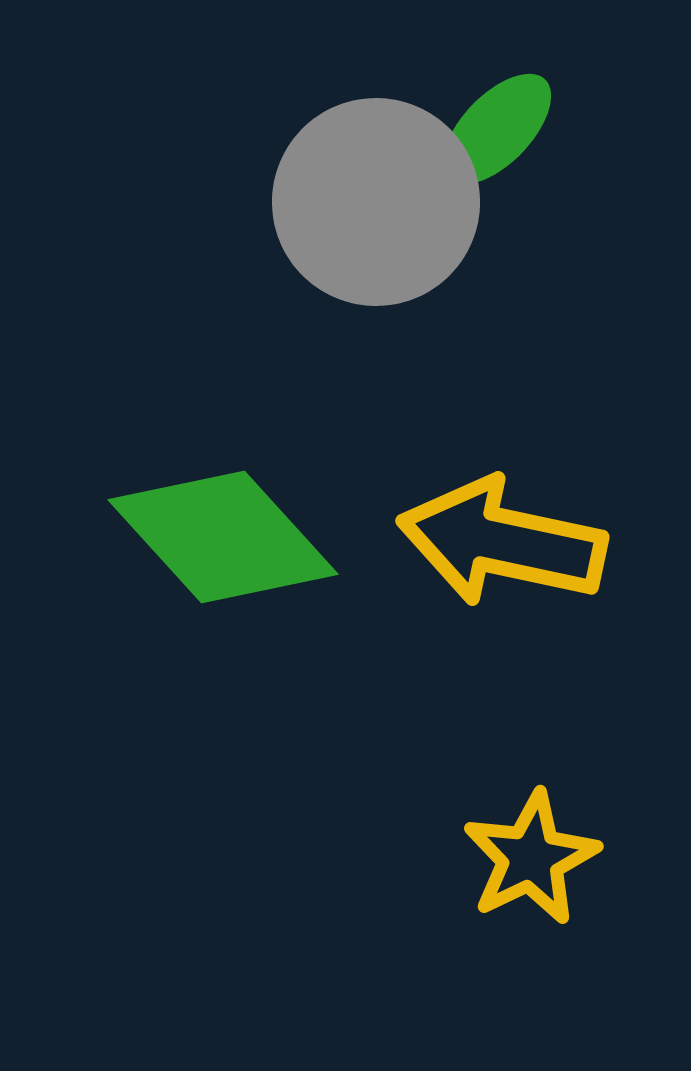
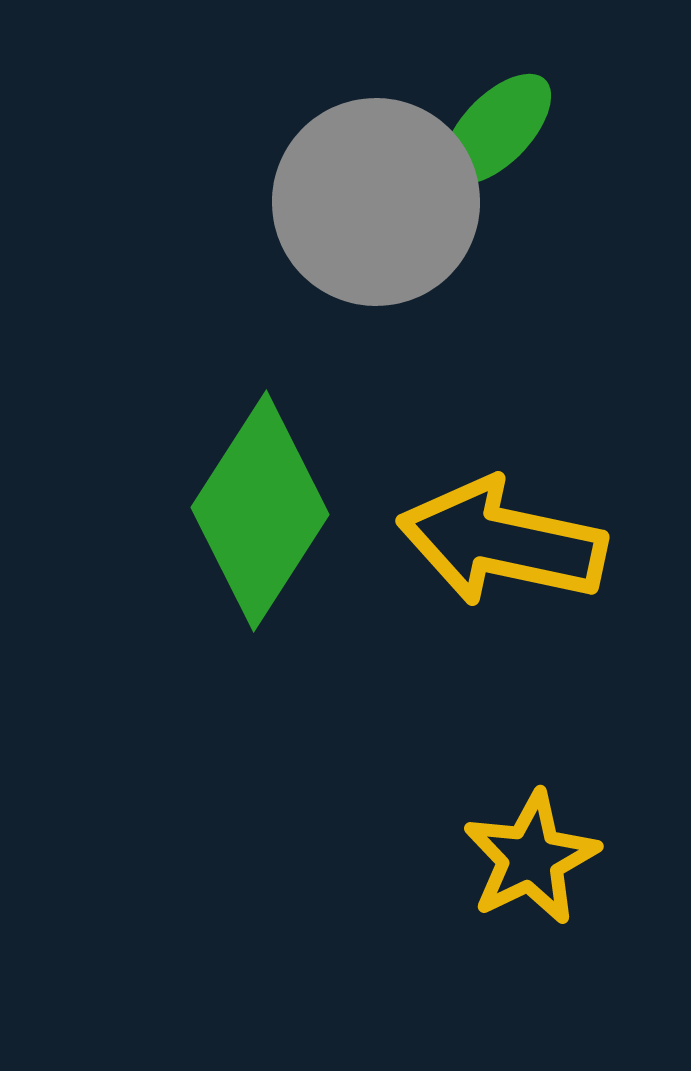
green diamond: moved 37 px right, 26 px up; rotated 75 degrees clockwise
